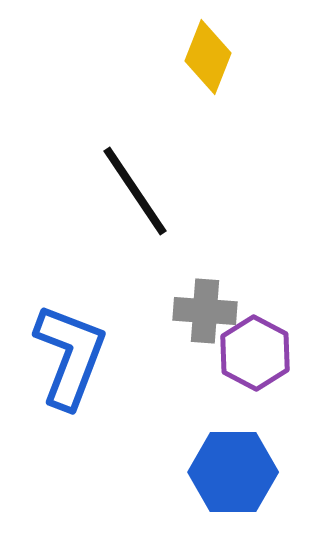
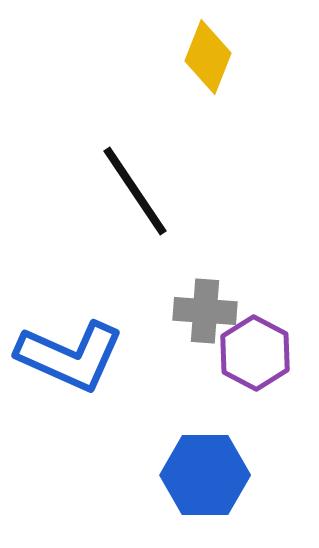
blue L-shape: rotated 93 degrees clockwise
blue hexagon: moved 28 px left, 3 px down
